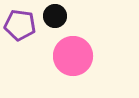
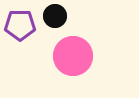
purple pentagon: rotated 8 degrees counterclockwise
